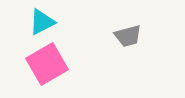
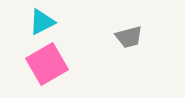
gray trapezoid: moved 1 px right, 1 px down
